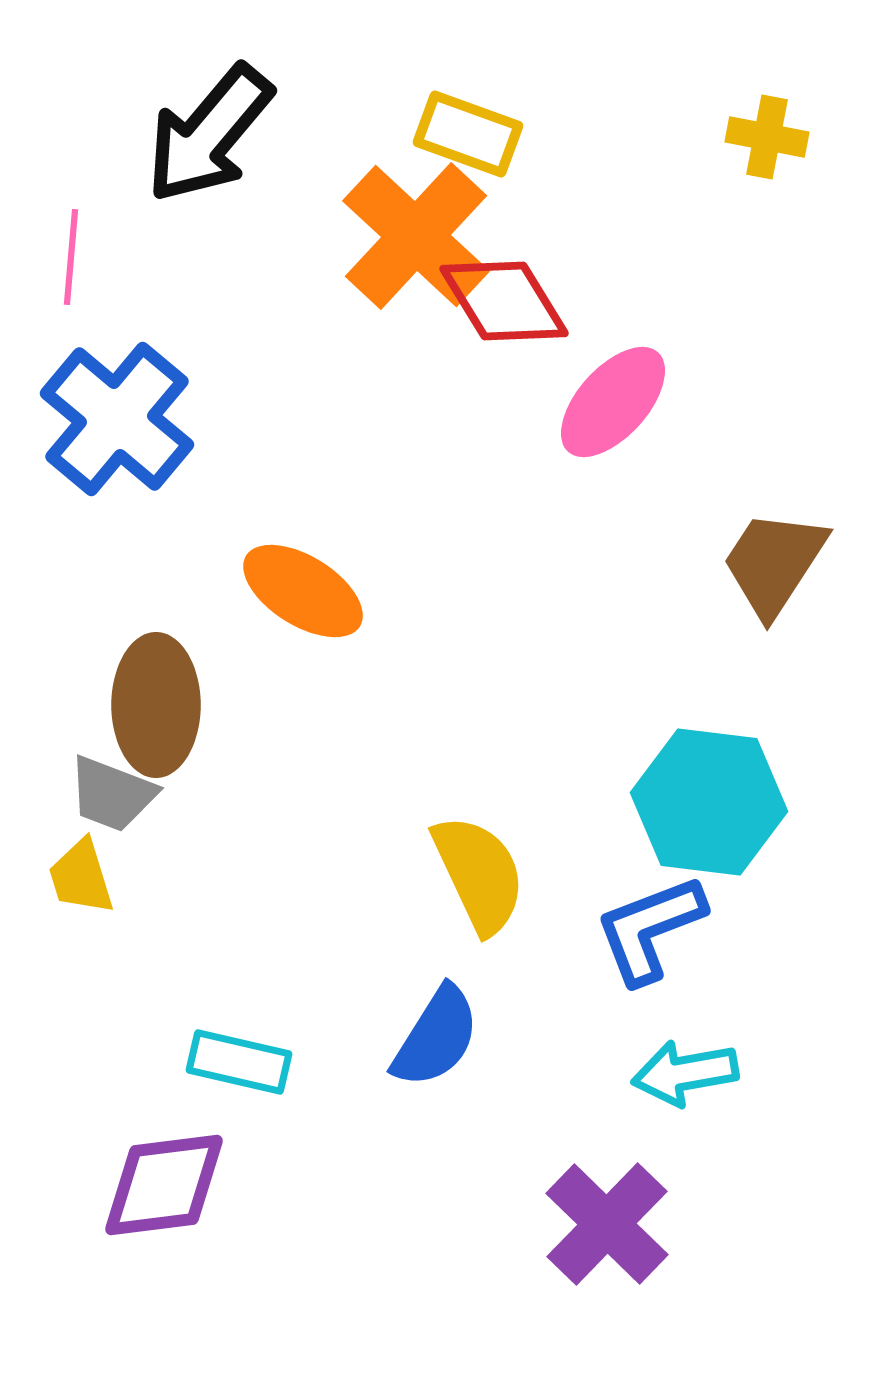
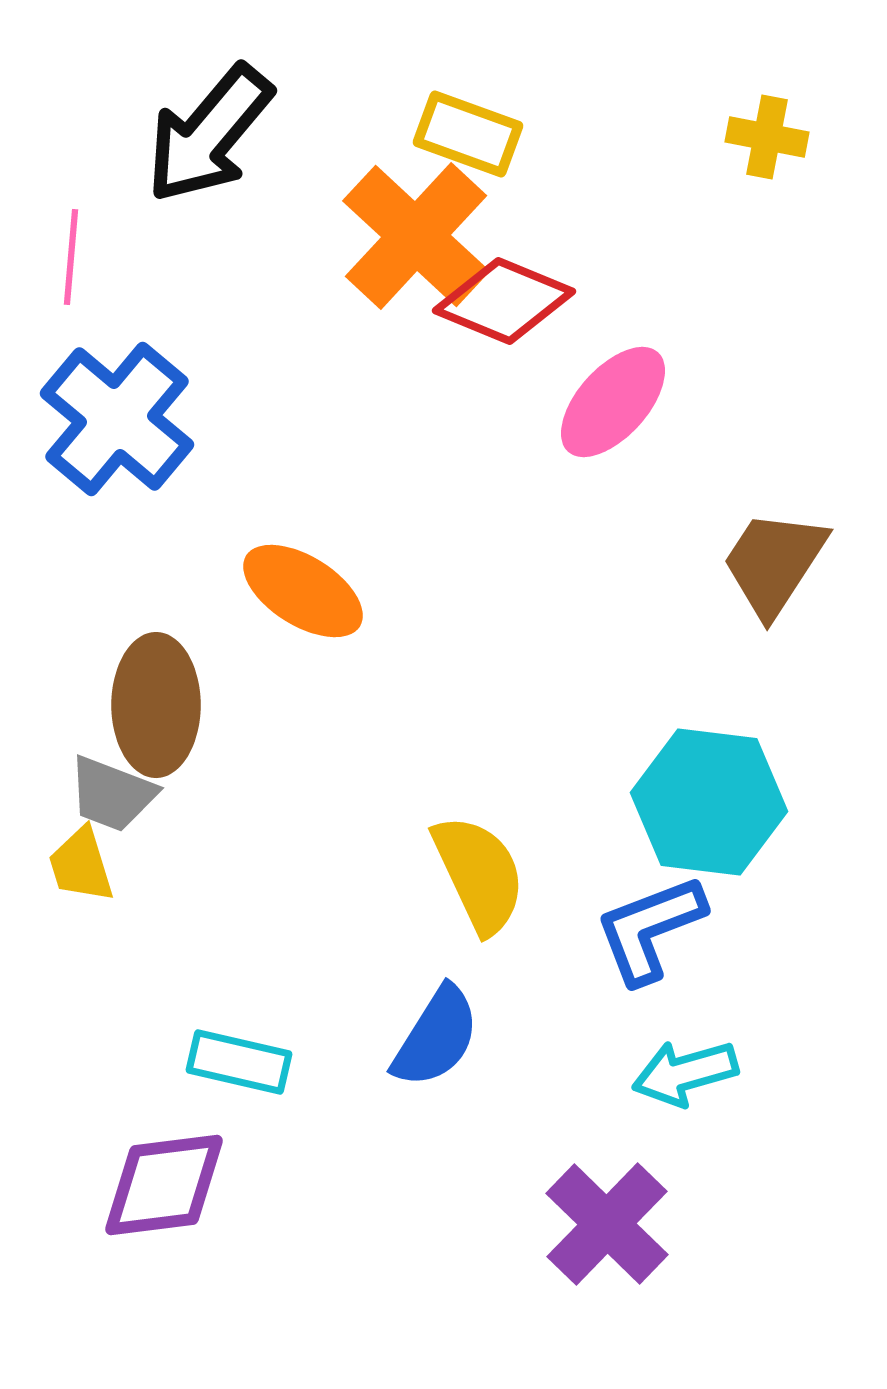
red diamond: rotated 36 degrees counterclockwise
yellow trapezoid: moved 12 px up
cyan arrow: rotated 6 degrees counterclockwise
